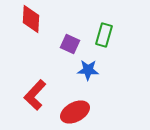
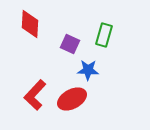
red diamond: moved 1 px left, 5 px down
red ellipse: moved 3 px left, 13 px up
